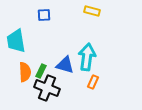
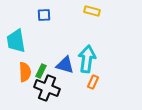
cyan arrow: moved 2 px down
